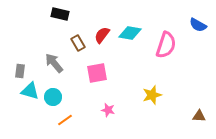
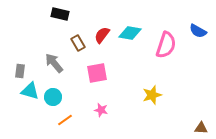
blue semicircle: moved 6 px down
pink star: moved 7 px left
brown triangle: moved 2 px right, 12 px down
